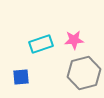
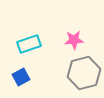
cyan rectangle: moved 12 px left
blue square: rotated 24 degrees counterclockwise
